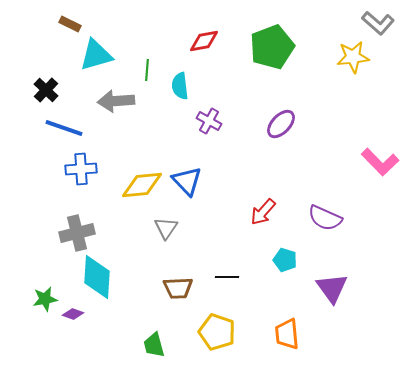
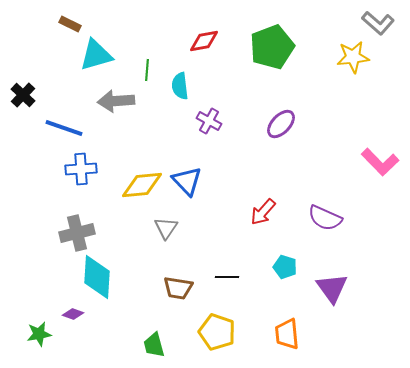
black cross: moved 23 px left, 5 px down
cyan pentagon: moved 7 px down
brown trapezoid: rotated 12 degrees clockwise
green star: moved 6 px left, 35 px down
